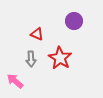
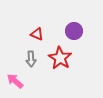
purple circle: moved 10 px down
